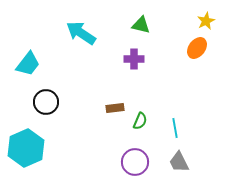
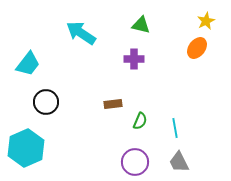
brown rectangle: moved 2 px left, 4 px up
